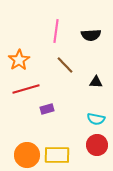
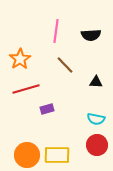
orange star: moved 1 px right, 1 px up
